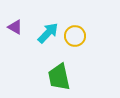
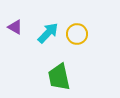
yellow circle: moved 2 px right, 2 px up
